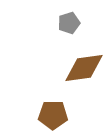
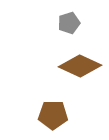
brown diamond: moved 4 px left, 2 px up; rotated 33 degrees clockwise
